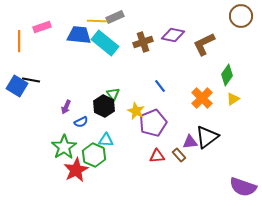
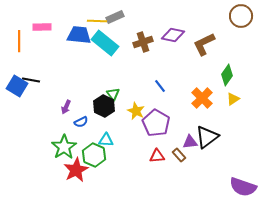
pink rectangle: rotated 18 degrees clockwise
purple pentagon: moved 3 px right; rotated 20 degrees counterclockwise
